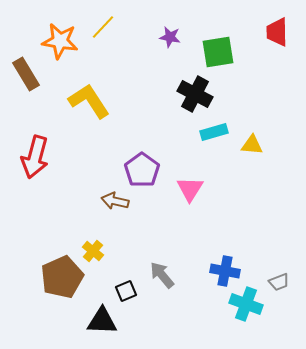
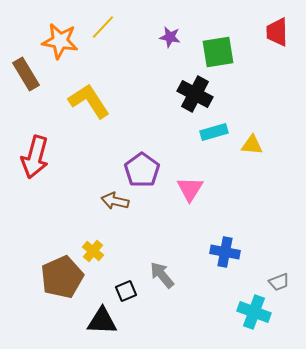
blue cross: moved 19 px up
cyan cross: moved 8 px right, 8 px down
